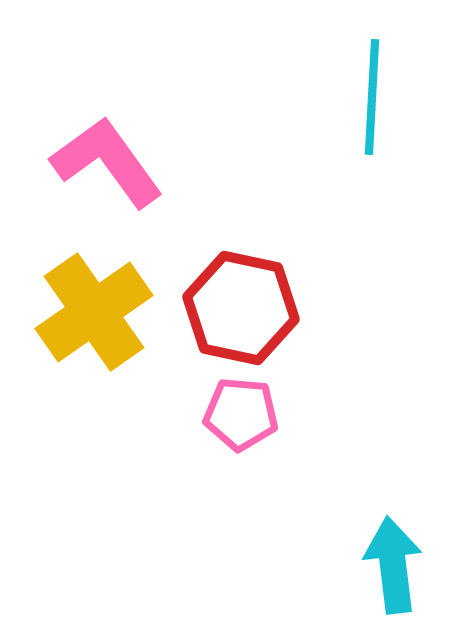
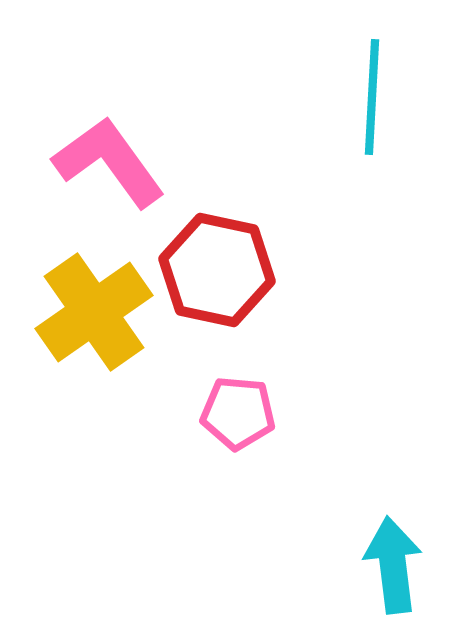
pink L-shape: moved 2 px right
red hexagon: moved 24 px left, 38 px up
pink pentagon: moved 3 px left, 1 px up
